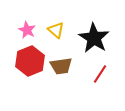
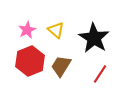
pink star: rotated 18 degrees clockwise
brown trapezoid: rotated 130 degrees clockwise
